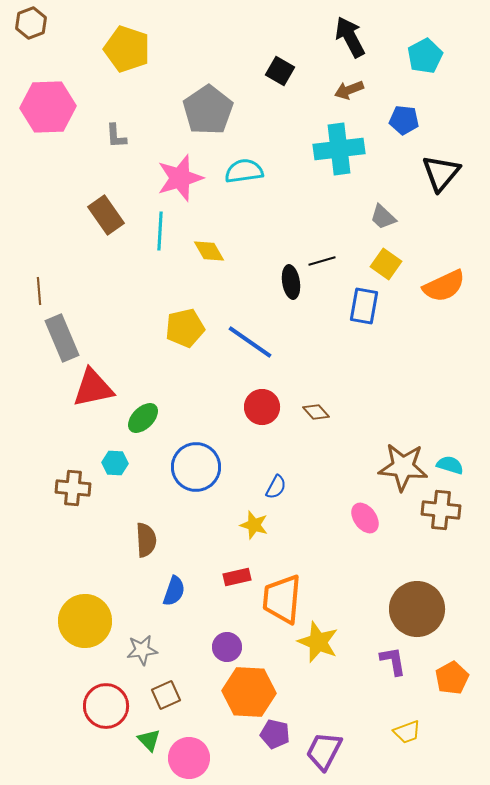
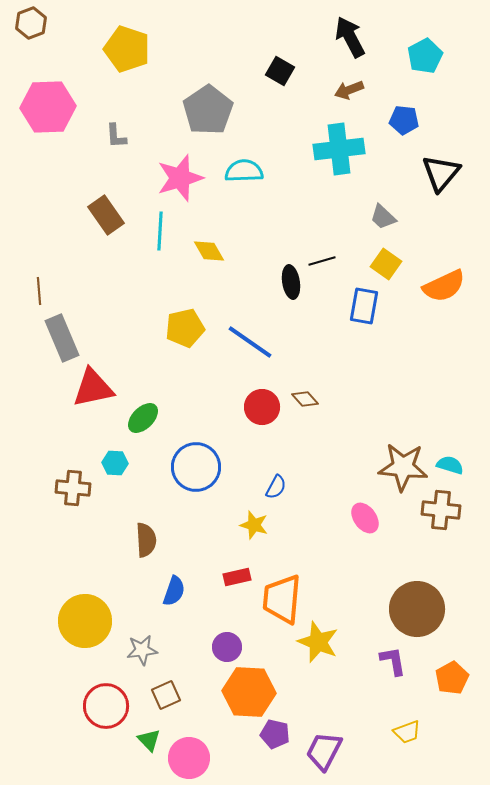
cyan semicircle at (244, 171): rotated 6 degrees clockwise
brown diamond at (316, 412): moved 11 px left, 13 px up
